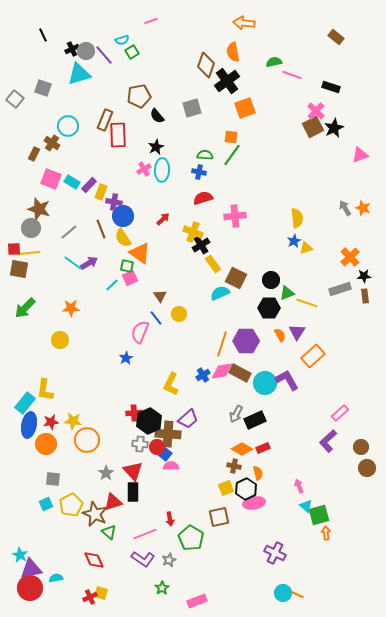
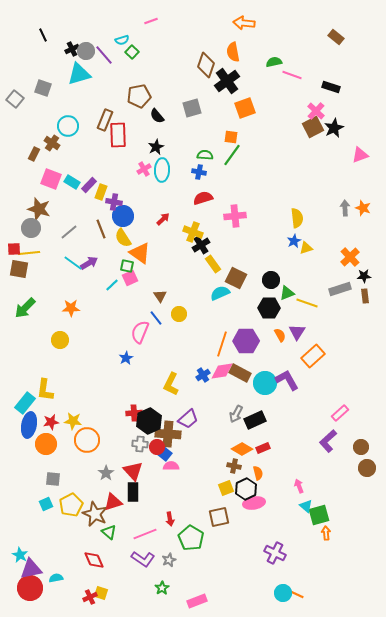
green square at (132, 52): rotated 16 degrees counterclockwise
gray arrow at (345, 208): rotated 28 degrees clockwise
